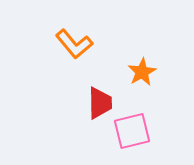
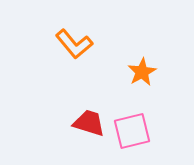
red trapezoid: moved 11 px left, 20 px down; rotated 72 degrees counterclockwise
